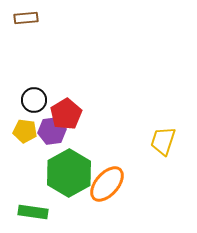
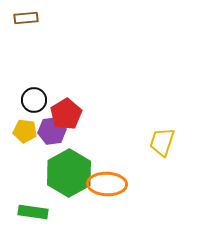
yellow trapezoid: moved 1 px left, 1 px down
orange ellipse: rotated 51 degrees clockwise
